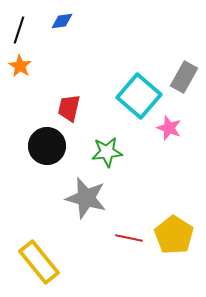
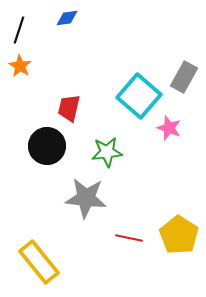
blue diamond: moved 5 px right, 3 px up
gray star: rotated 9 degrees counterclockwise
yellow pentagon: moved 5 px right
